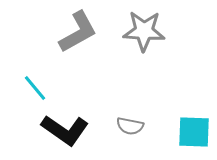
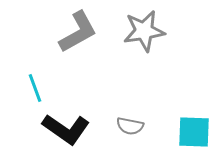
gray star: rotated 12 degrees counterclockwise
cyan line: rotated 20 degrees clockwise
black L-shape: moved 1 px right, 1 px up
